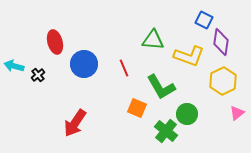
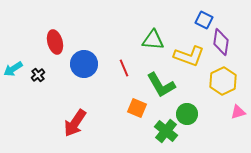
cyan arrow: moved 1 px left, 3 px down; rotated 48 degrees counterclockwise
green L-shape: moved 2 px up
pink triangle: moved 1 px right, 1 px up; rotated 21 degrees clockwise
